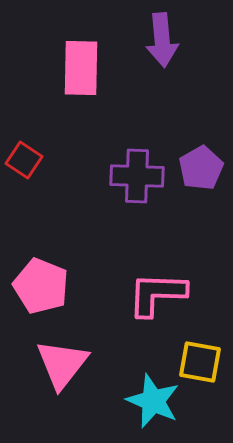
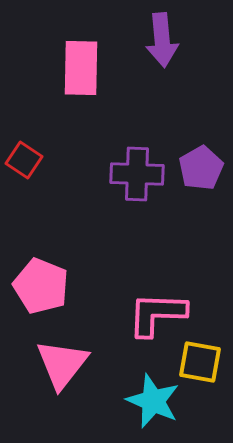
purple cross: moved 2 px up
pink L-shape: moved 20 px down
